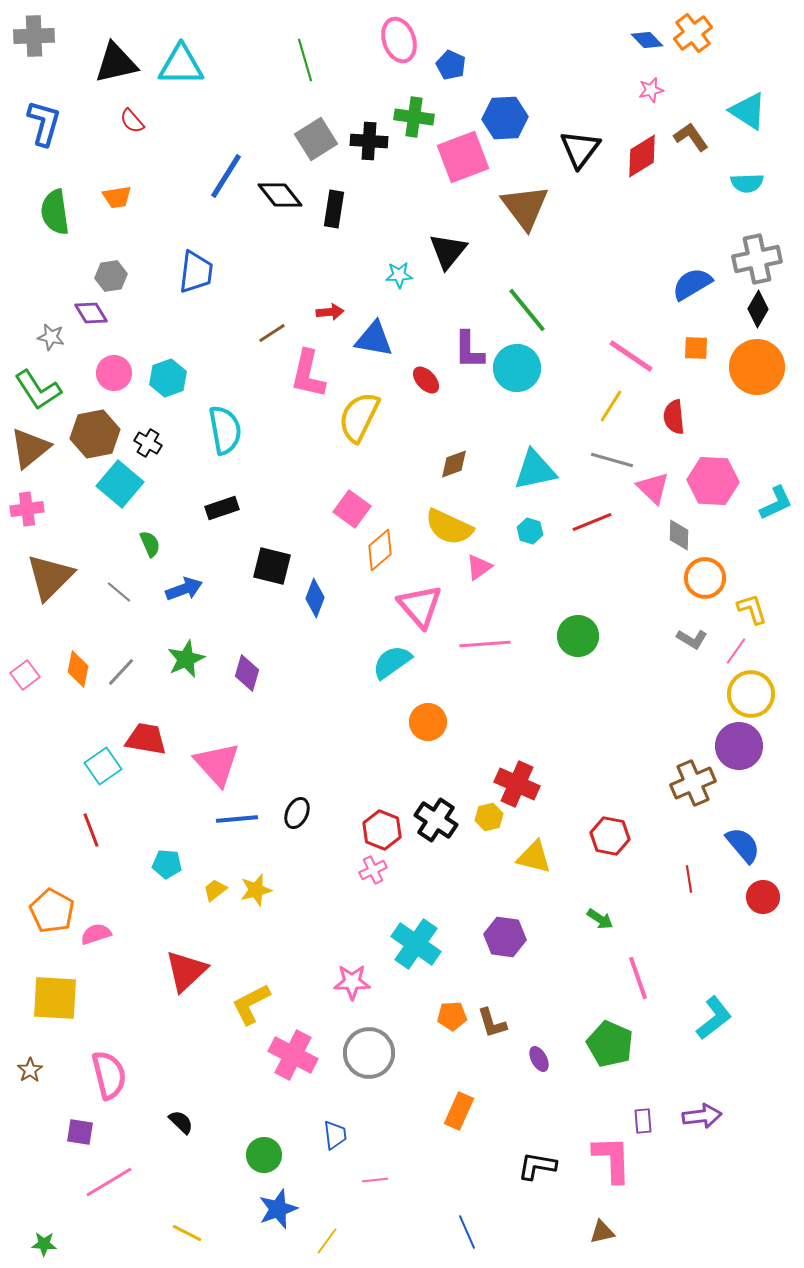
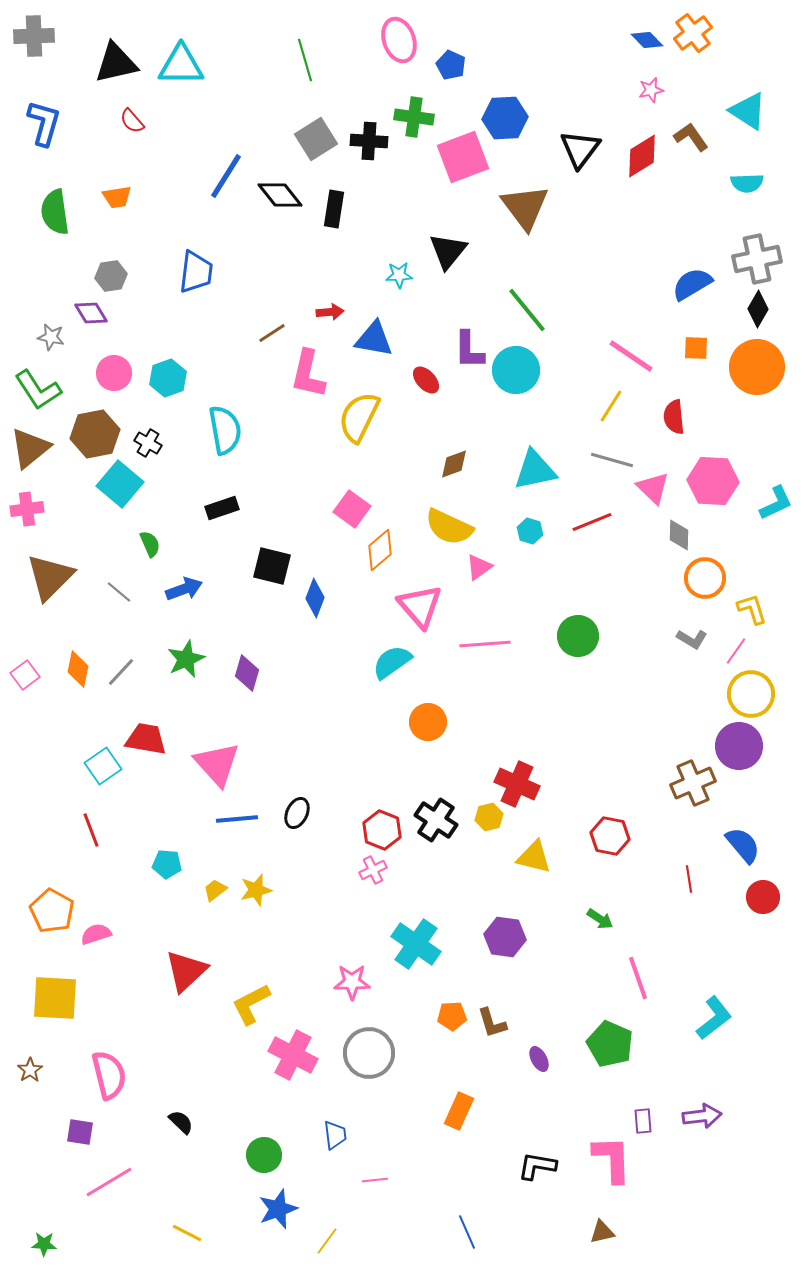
cyan circle at (517, 368): moved 1 px left, 2 px down
